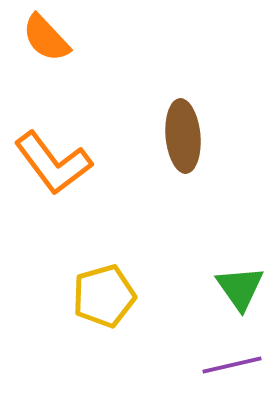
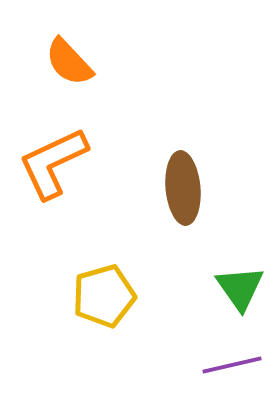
orange semicircle: moved 23 px right, 24 px down
brown ellipse: moved 52 px down
orange L-shape: rotated 102 degrees clockwise
